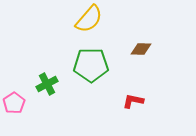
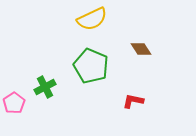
yellow semicircle: moved 3 px right; rotated 24 degrees clockwise
brown diamond: rotated 55 degrees clockwise
green pentagon: moved 1 px down; rotated 24 degrees clockwise
green cross: moved 2 px left, 3 px down
